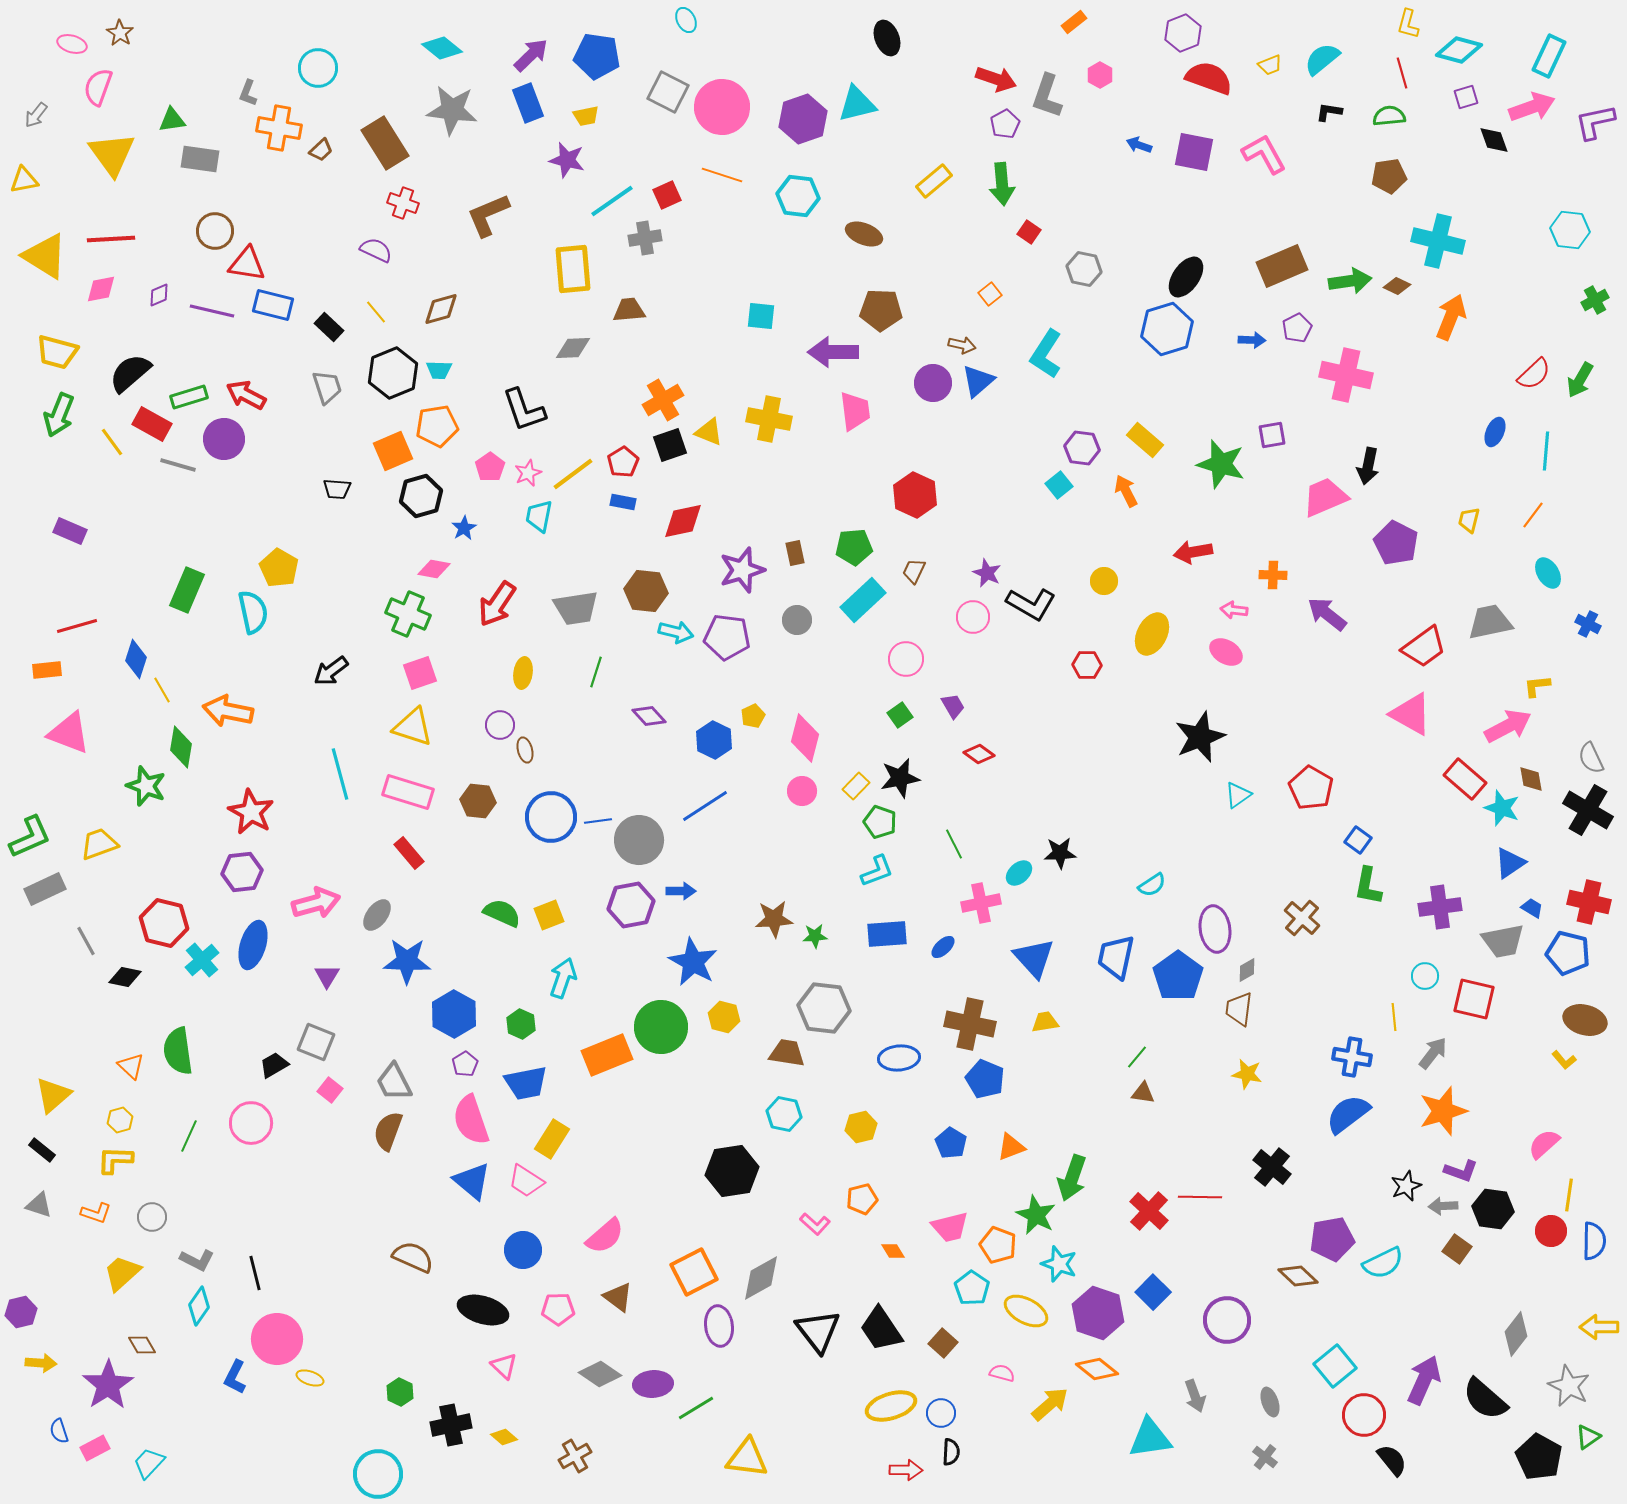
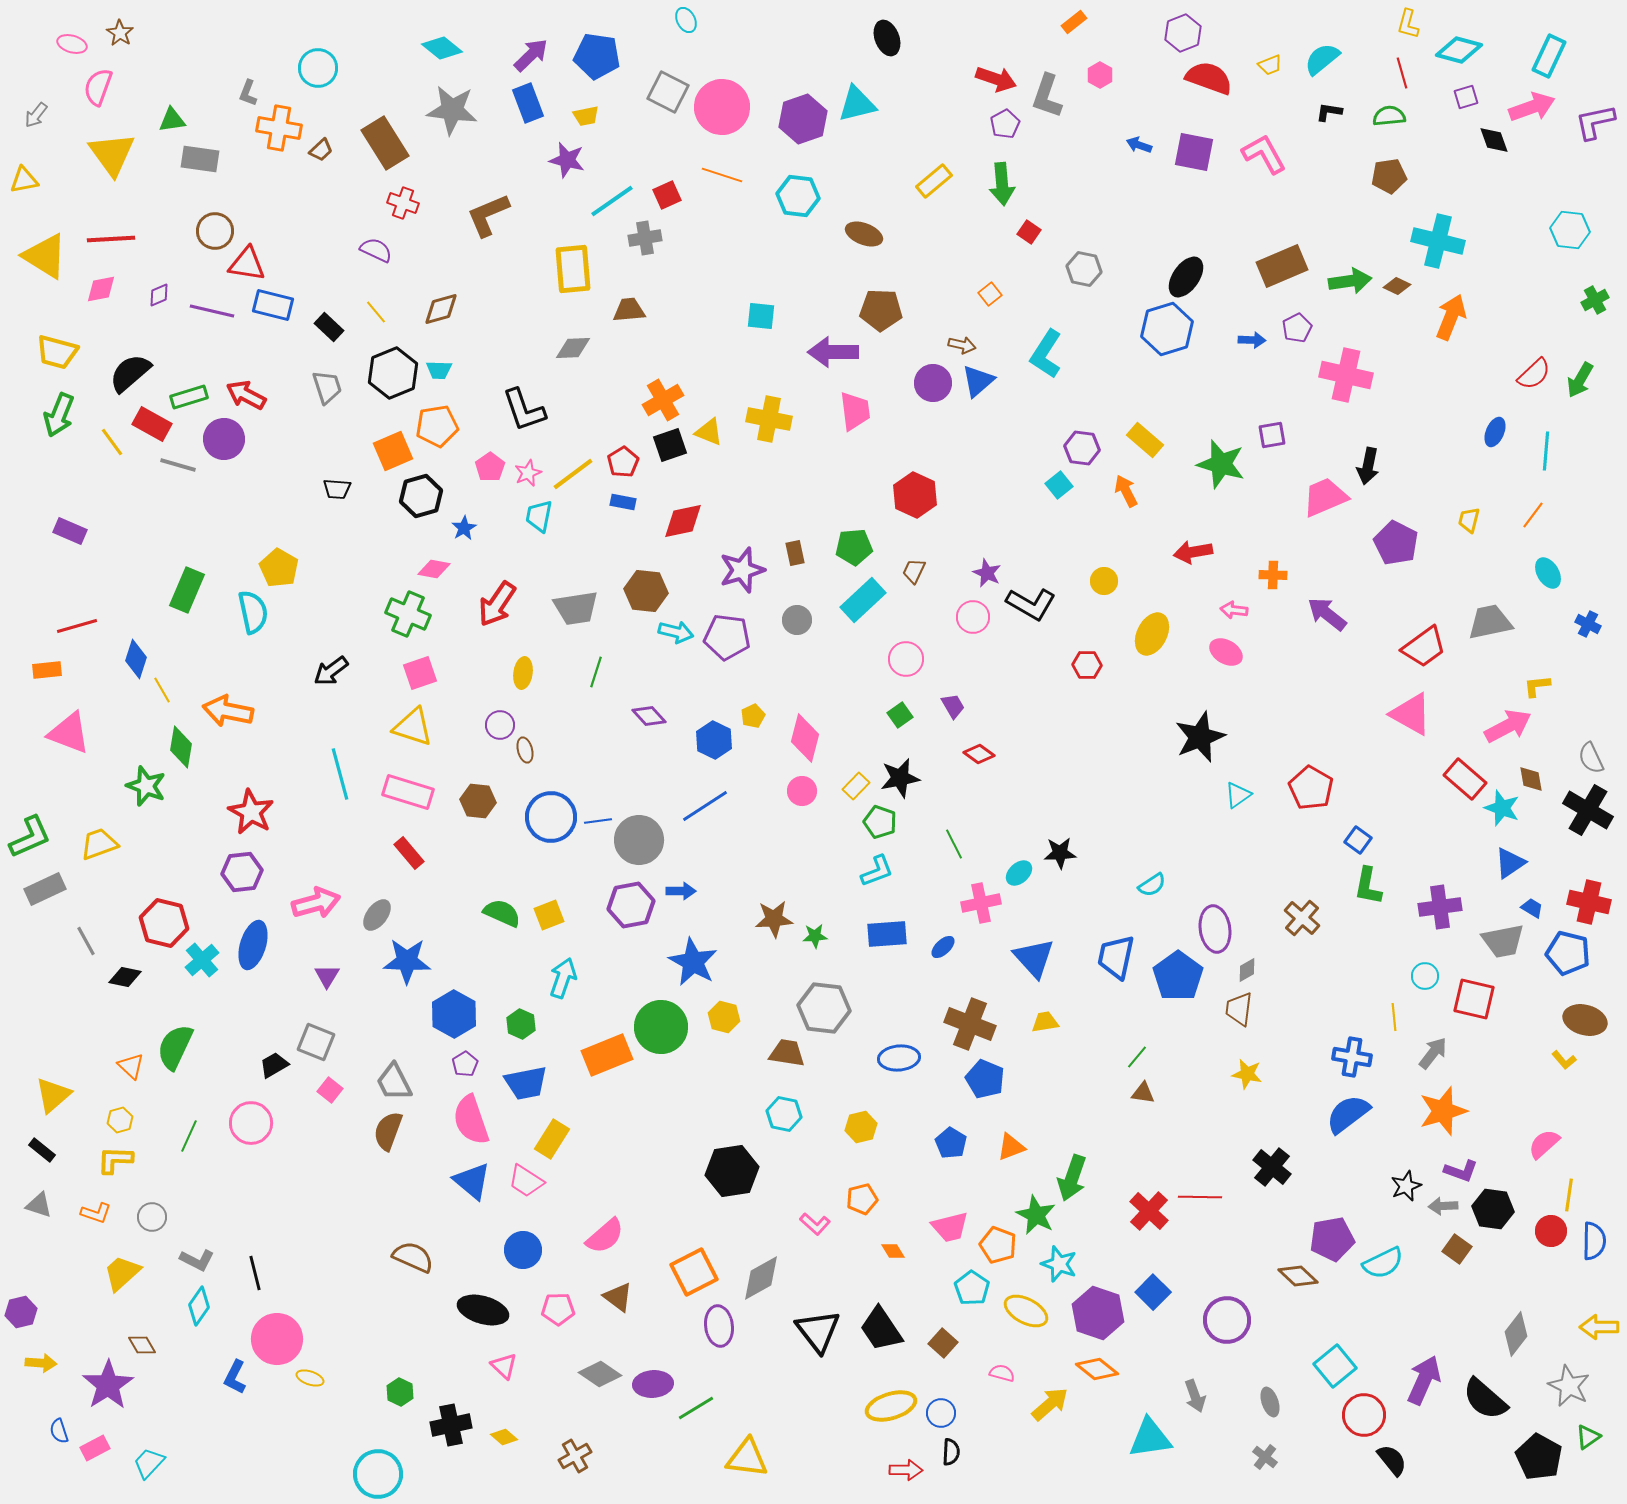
brown cross at (970, 1024): rotated 9 degrees clockwise
green semicircle at (178, 1051): moved 3 px left, 4 px up; rotated 33 degrees clockwise
